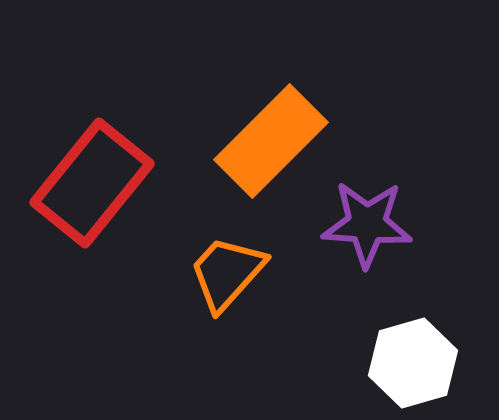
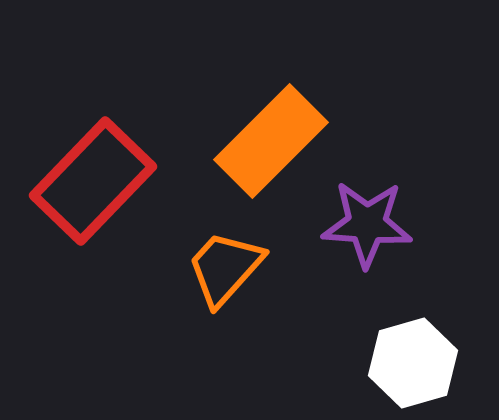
red rectangle: moved 1 px right, 2 px up; rotated 5 degrees clockwise
orange trapezoid: moved 2 px left, 5 px up
